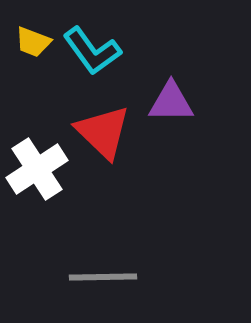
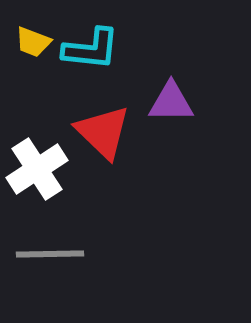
cyan L-shape: moved 1 px left, 2 px up; rotated 48 degrees counterclockwise
gray line: moved 53 px left, 23 px up
